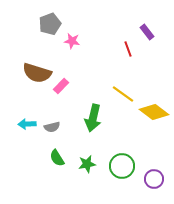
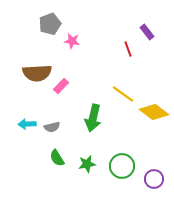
brown semicircle: rotated 20 degrees counterclockwise
